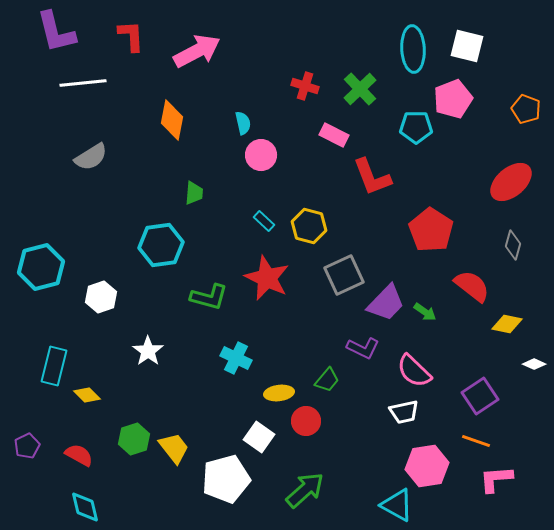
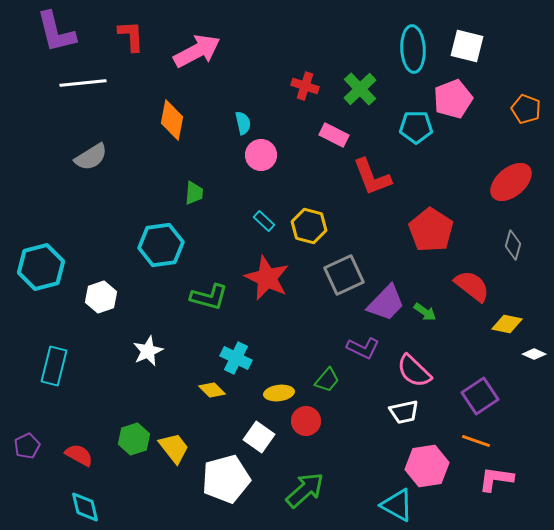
white star at (148, 351): rotated 12 degrees clockwise
white diamond at (534, 364): moved 10 px up
yellow diamond at (87, 395): moved 125 px right, 5 px up
pink L-shape at (496, 479): rotated 12 degrees clockwise
